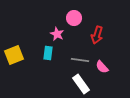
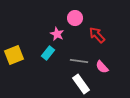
pink circle: moved 1 px right
red arrow: rotated 120 degrees clockwise
cyan rectangle: rotated 32 degrees clockwise
gray line: moved 1 px left, 1 px down
